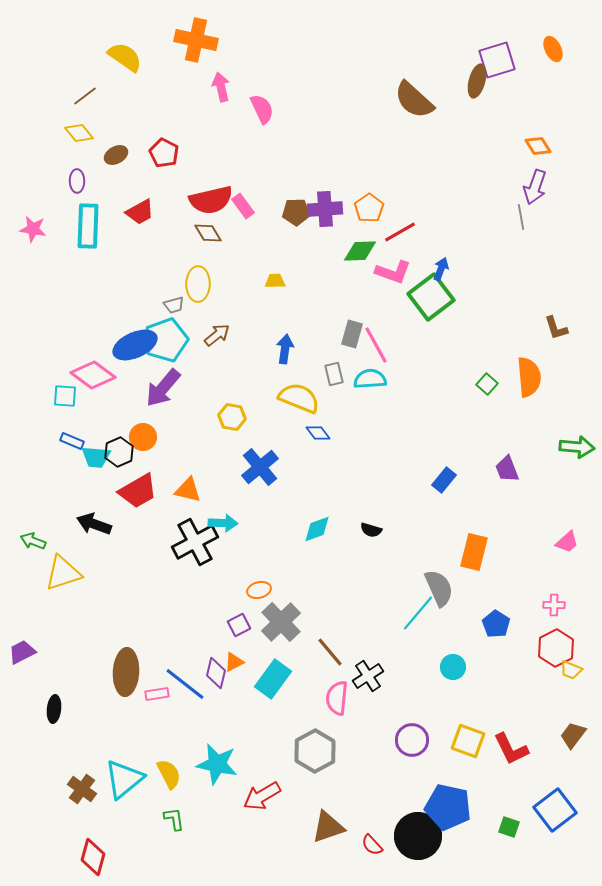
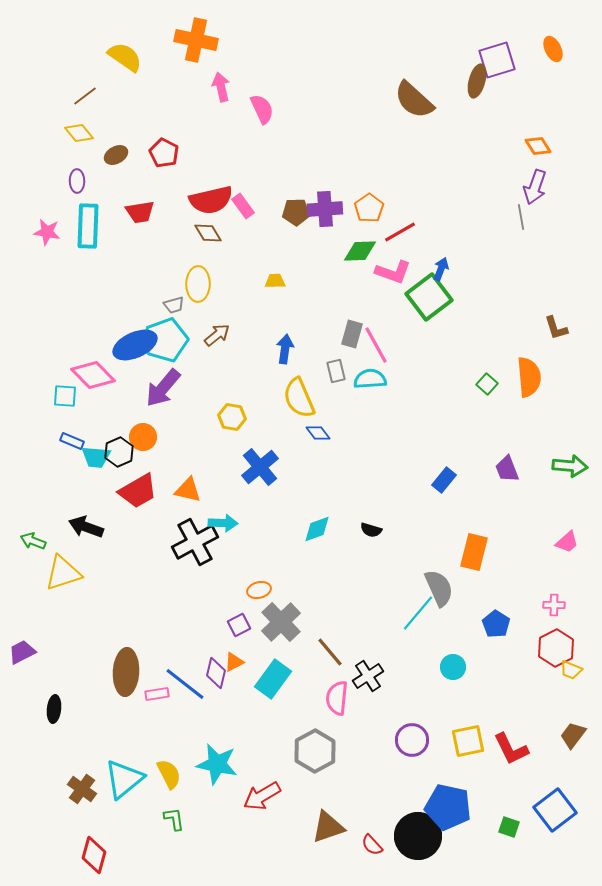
red trapezoid at (140, 212): rotated 20 degrees clockwise
pink star at (33, 229): moved 14 px right, 3 px down
green square at (431, 297): moved 2 px left
gray rectangle at (334, 374): moved 2 px right, 3 px up
pink diamond at (93, 375): rotated 9 degrees clockwise
yellow semicircle at (299, 398): rotated 135 degrees counterclockwise
green arrow at (577, 447): moved 7 px left, 19 px down
black arrow at (94, 524): moved 8 px left, 3 px down
yellow square at (468, 741): rotated 32 degrees counterclockwise
red diamond at (93, 857): moved 1 px right, 2 px up
